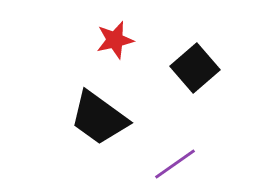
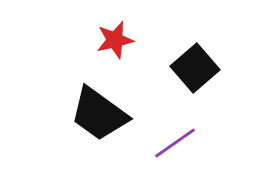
black trapezoid: moved 4 px up
purple line: moved 21 px up
